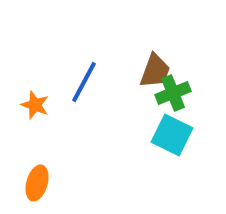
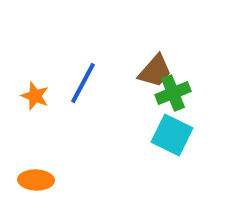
brown trapezoid: rotated 21 degrees clockwise
blue line: moved 1 px left, 1 px down
orange star: moved 9 px up
orange ellipse: moved 1 px left, 3 px up; rotated 76 degrees clockwise
